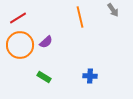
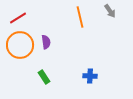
gray arrow: moved 3 px left, 1 px down
purple semicircle: rotated 56 degrees counterclockwise
green rectangle: rotated 24 degrees clockwise
